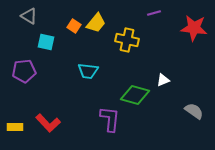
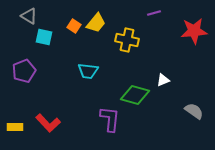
red star: moved 3 px down; rotated 12 degrees counterclockwise
cyan square: moved 2 px left, 5 px up
purple pentagon: rotated 15 degrees counterclockwise
